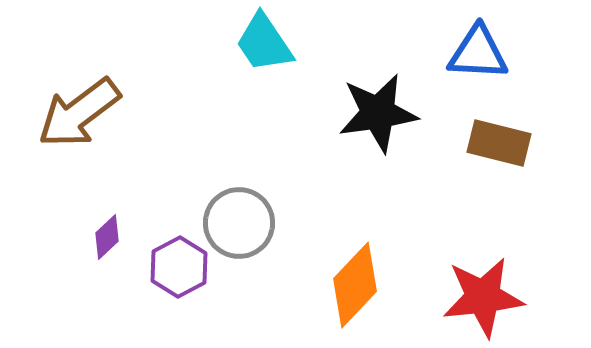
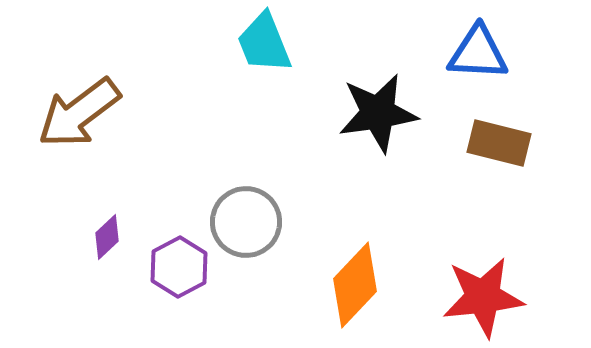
cyan trapezoid: rotated 12 degrees clockwise
gray circle: moved 7 px right, 1 px up
